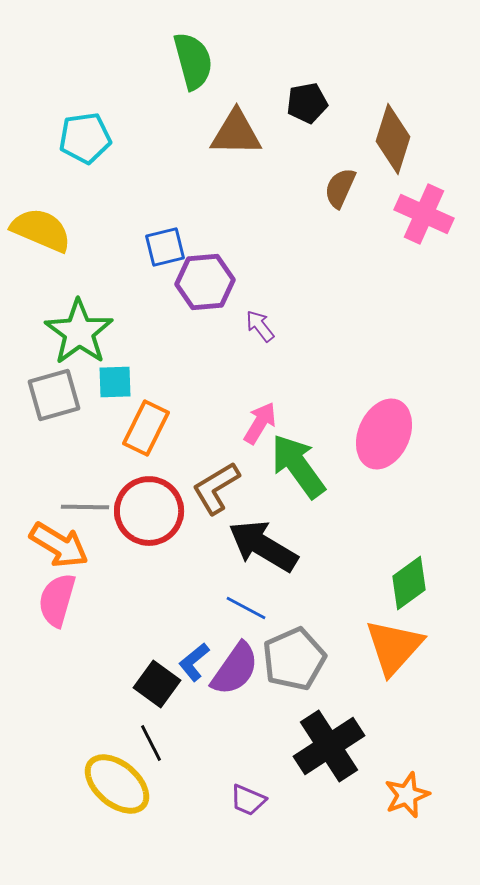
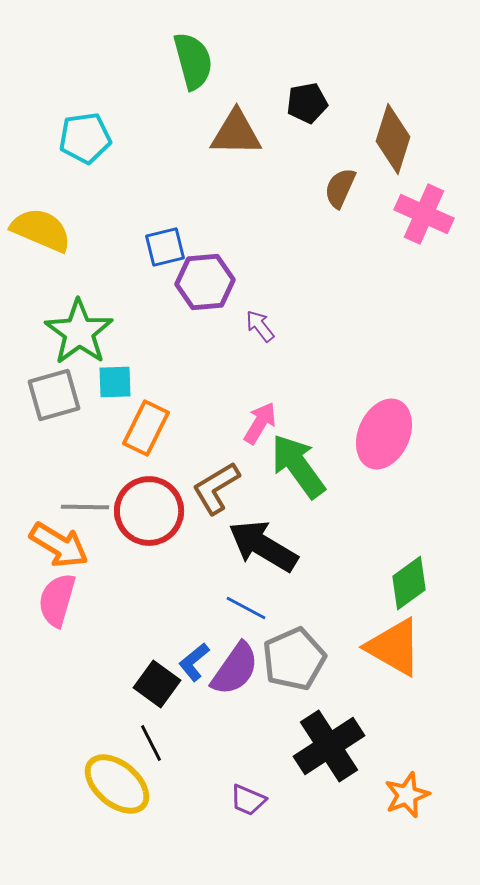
orange triangle: rotated 42 degrees counterclockwise
